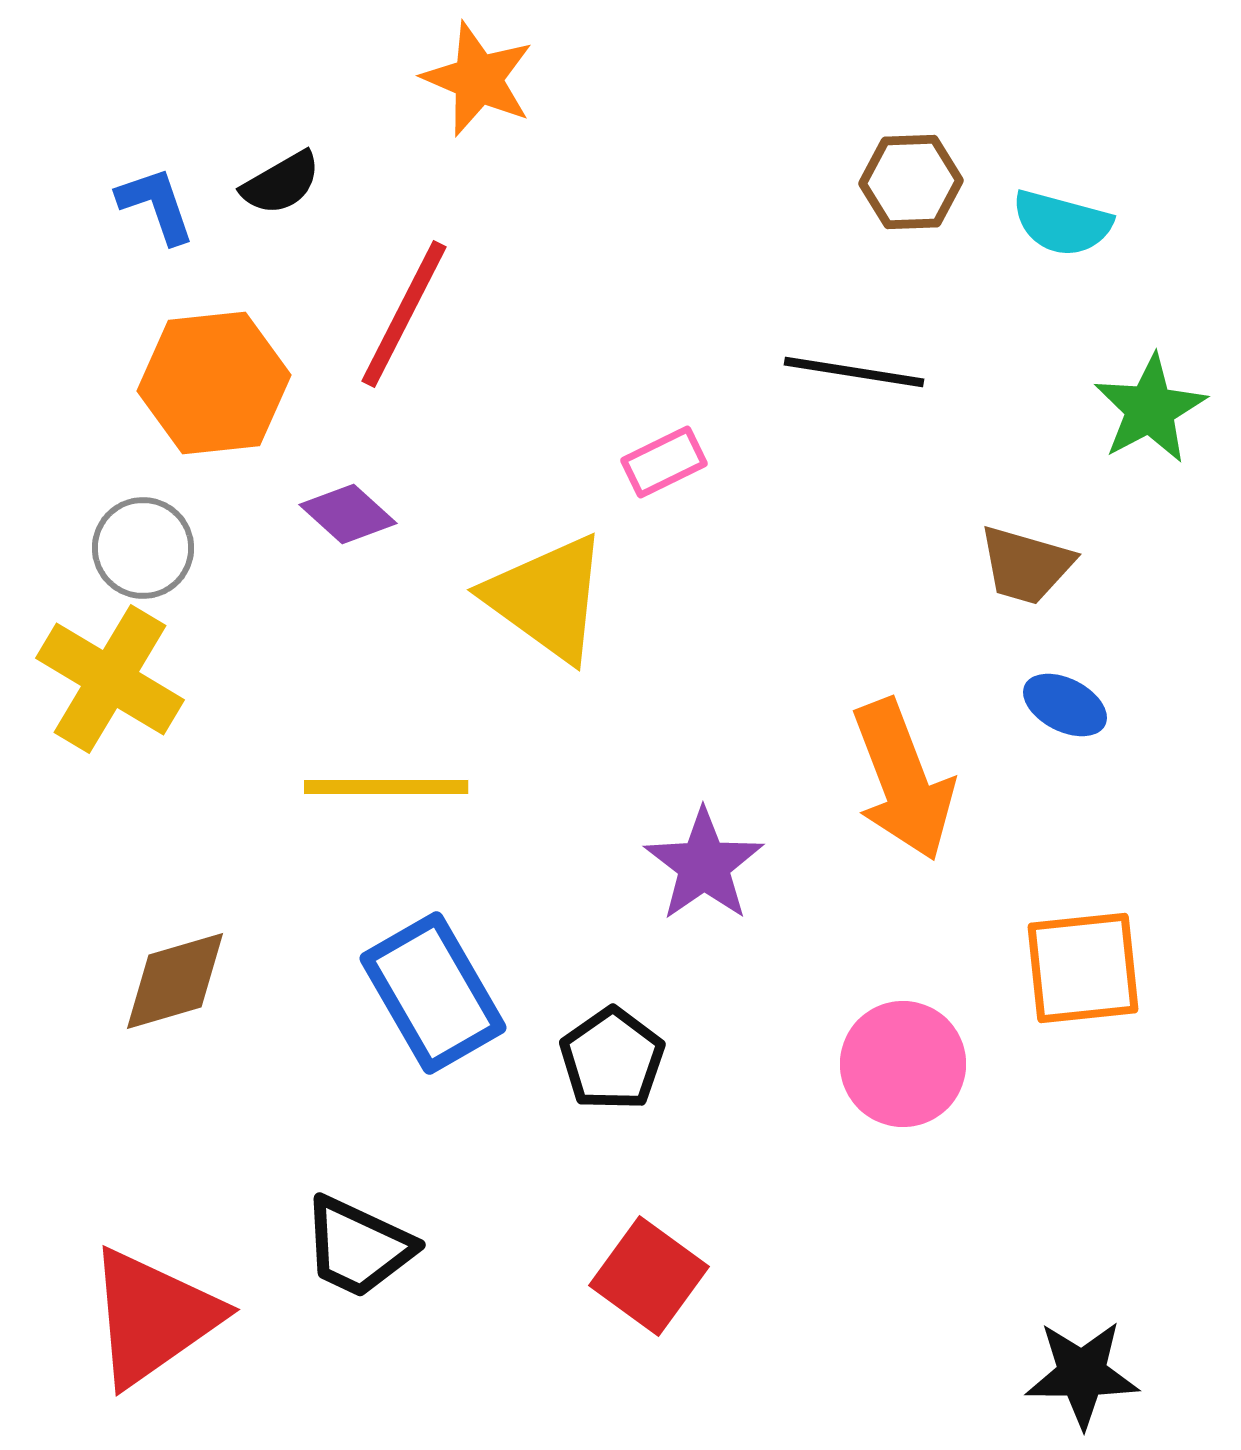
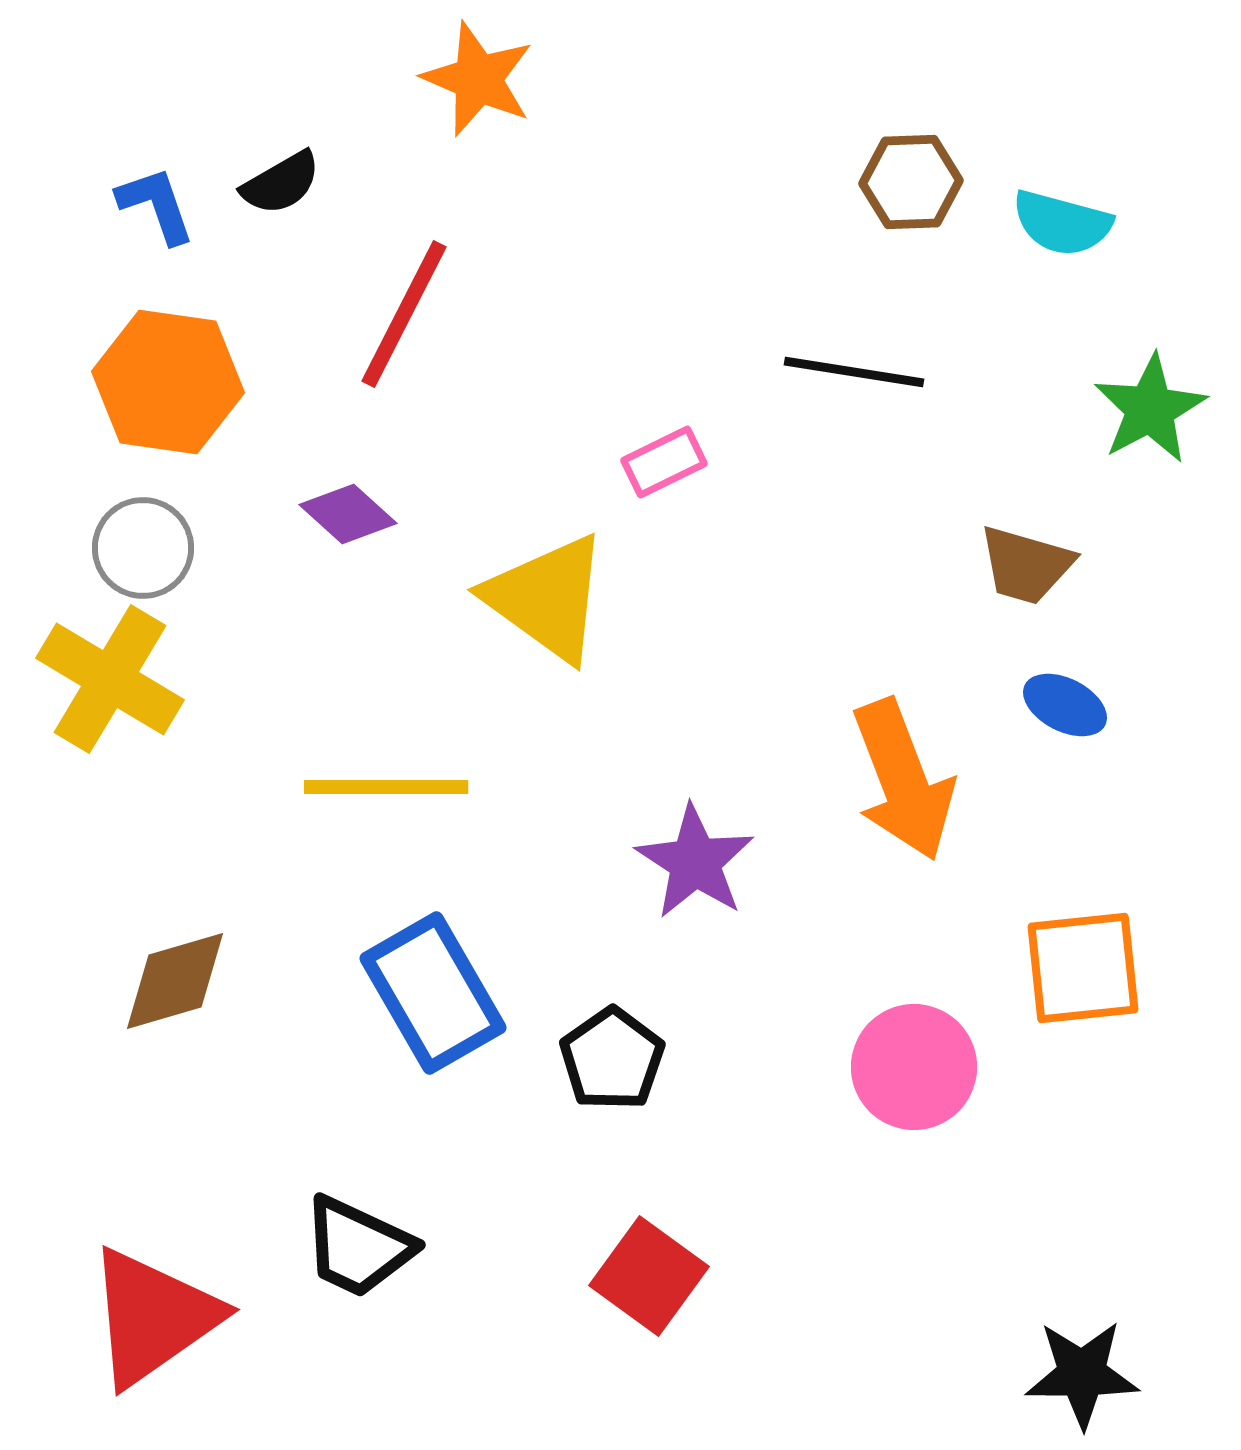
orange hexagon: moved 46 px left, 1 px up; rotated 14 degrees clockwise
purple star: moved 9 px left, 3 px up; rotated 4 degrees counterclockwise
pink circle: moved 11 px right, 3 px down
